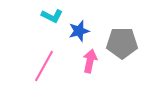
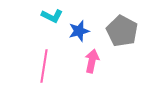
gray pentagon: moved 12 px up; rotated 28 degrees clockwise
pink arrow: moved 2 px right
pink line: rotated 20 degrees counterclockwise
